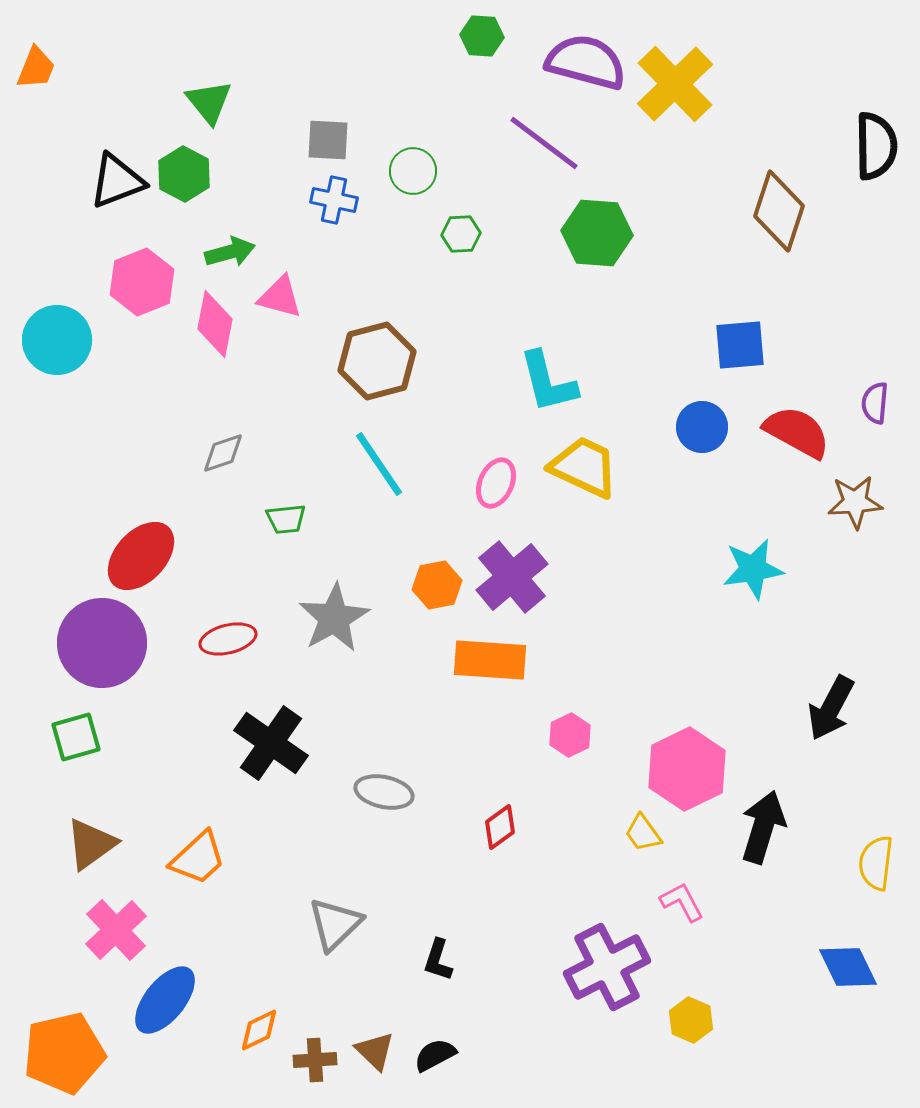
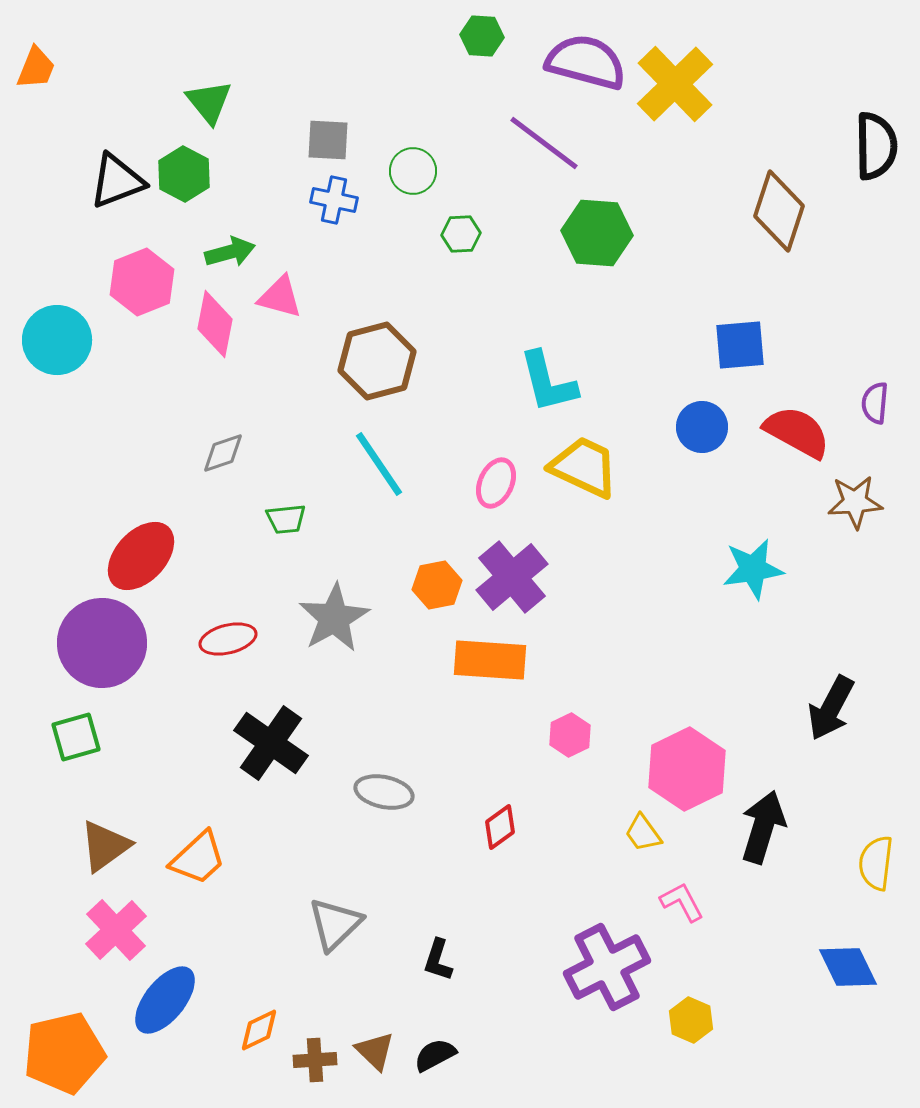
brown triangle at (91, 844): moved 14 px right, 2 px down
